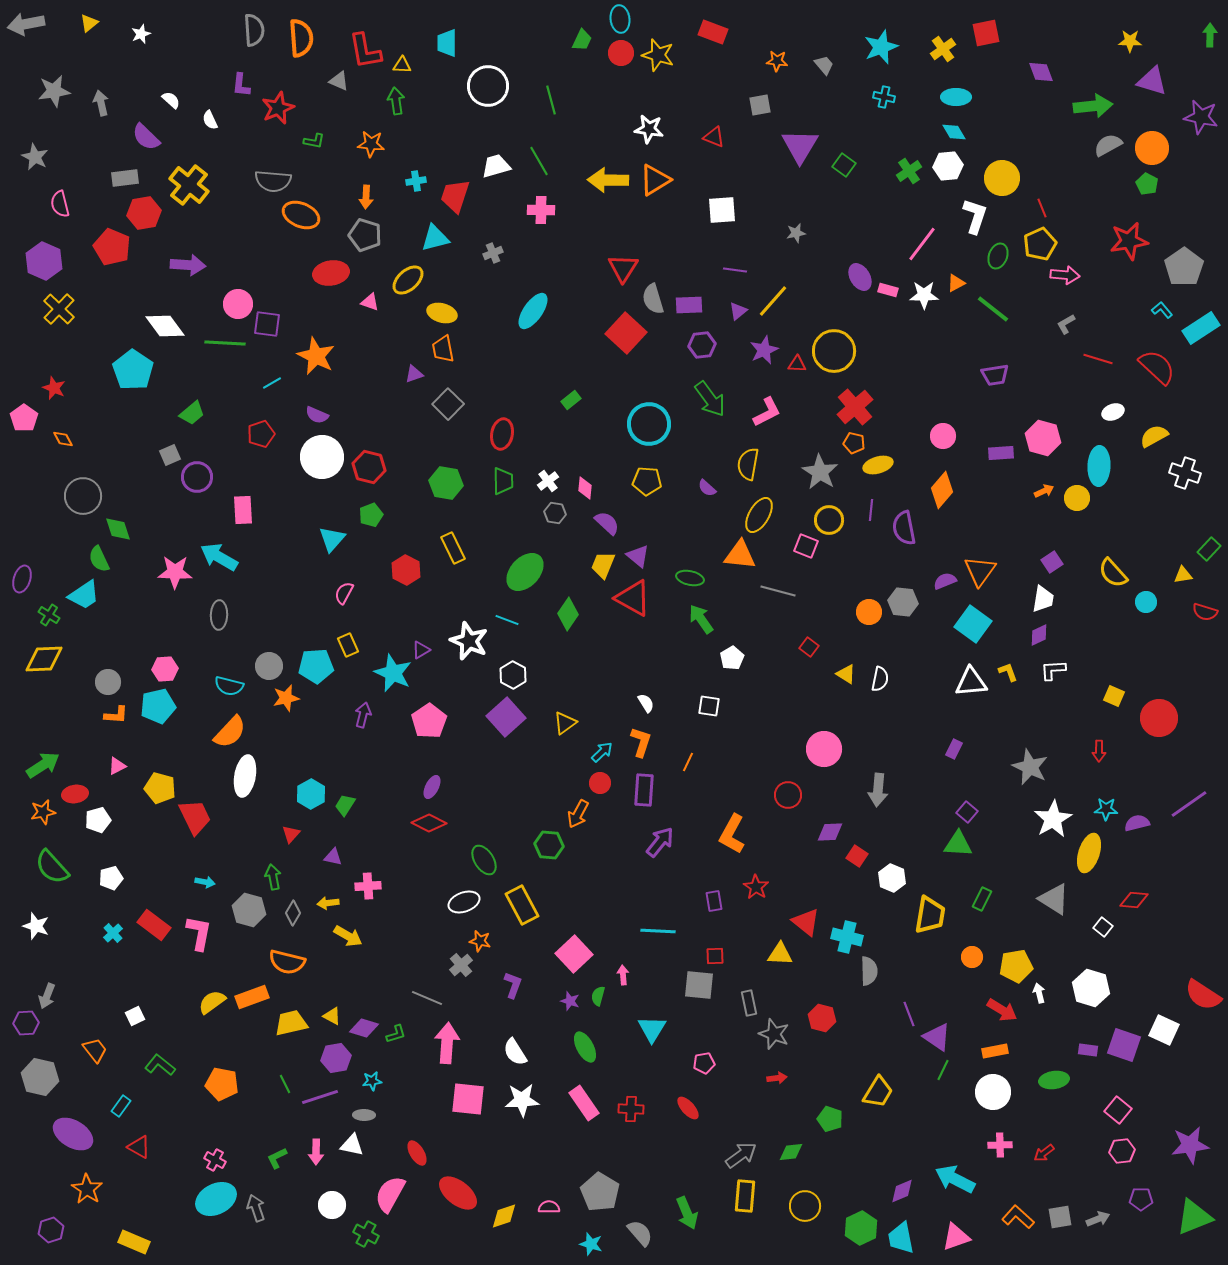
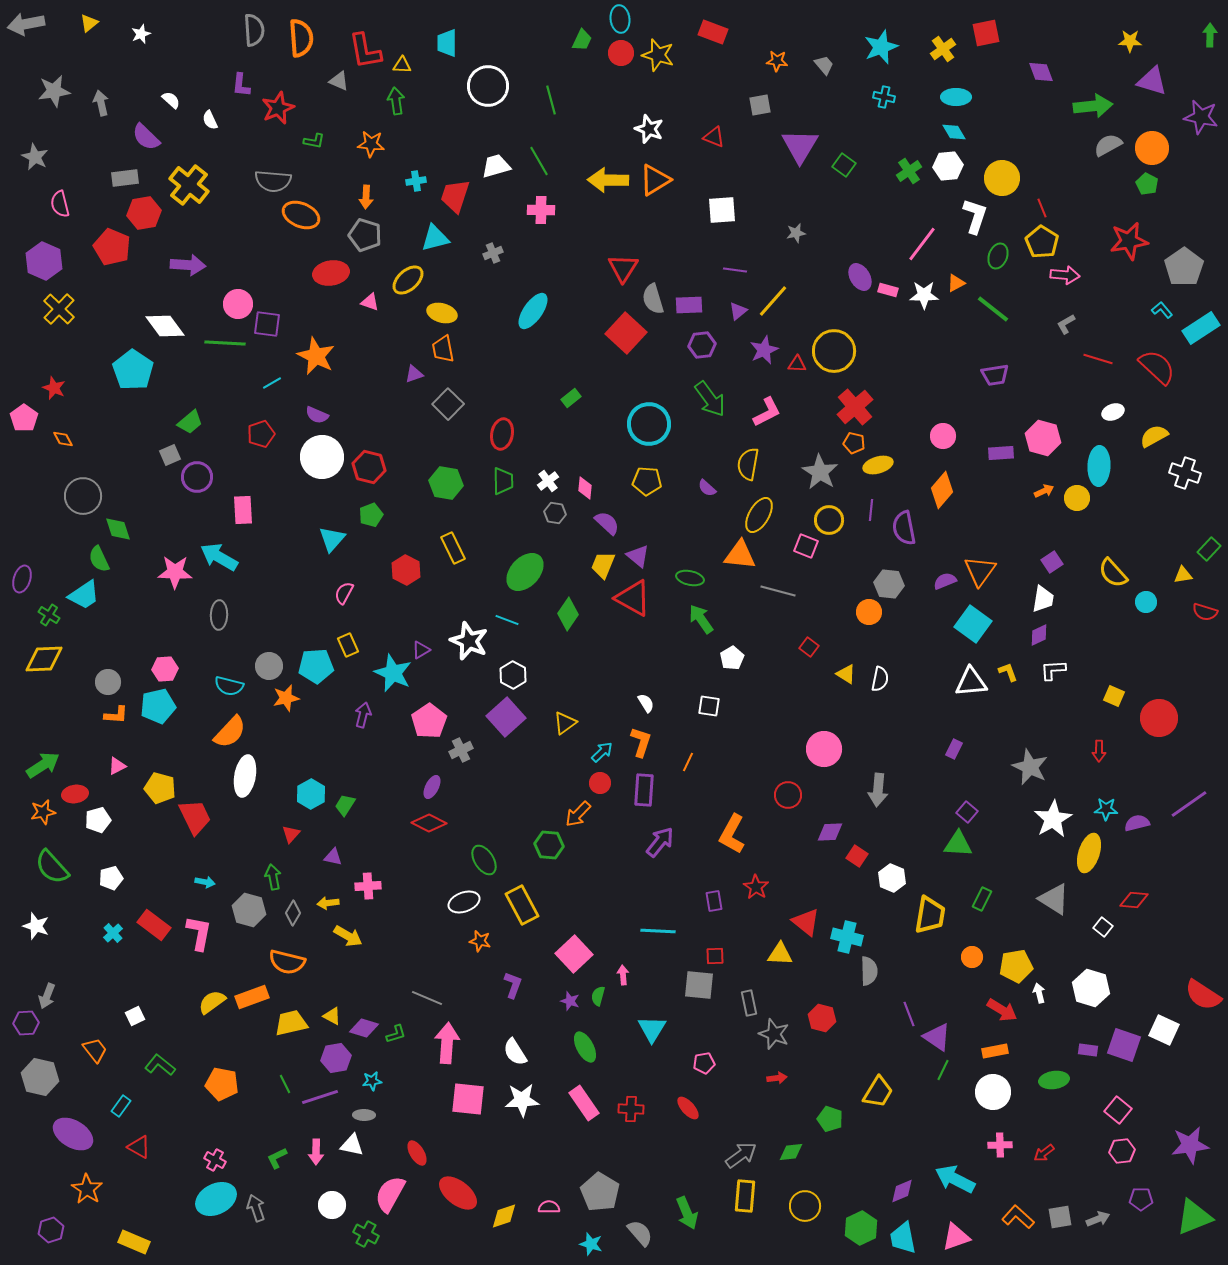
white star at (649, 129): rotated 12 degrees clockwise
yellow pentagon at (1040, 244): moved 2 px right, 2 px up; rotated 16 degrees counterclockwise
green rectangle at (571, 400): moved 2 px up
green trapezoid at (192, 413): moved 2 px left, 9 px down
gray hexagon at (903, 602): moved 14 px left, 18 px up
orange arrow at (578, 814): rotated 16 degrees clockwise
gray cross at (461, 965): moved 215 px up; rotated 15 degrees clockwise
cyan trapezoid at (901, 1238): moved 2 px right
